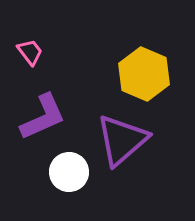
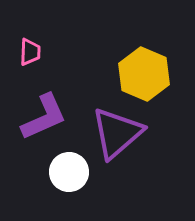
pink trapezoid: rotated 40 degrees clockwise
purple L-shape: moved 1 px right
purple triangle: moved 5 px left, 7 px up
